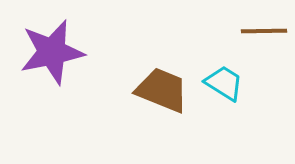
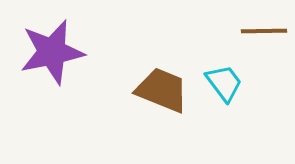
cyan trapezoid: rotated 21 degrees clockwise
